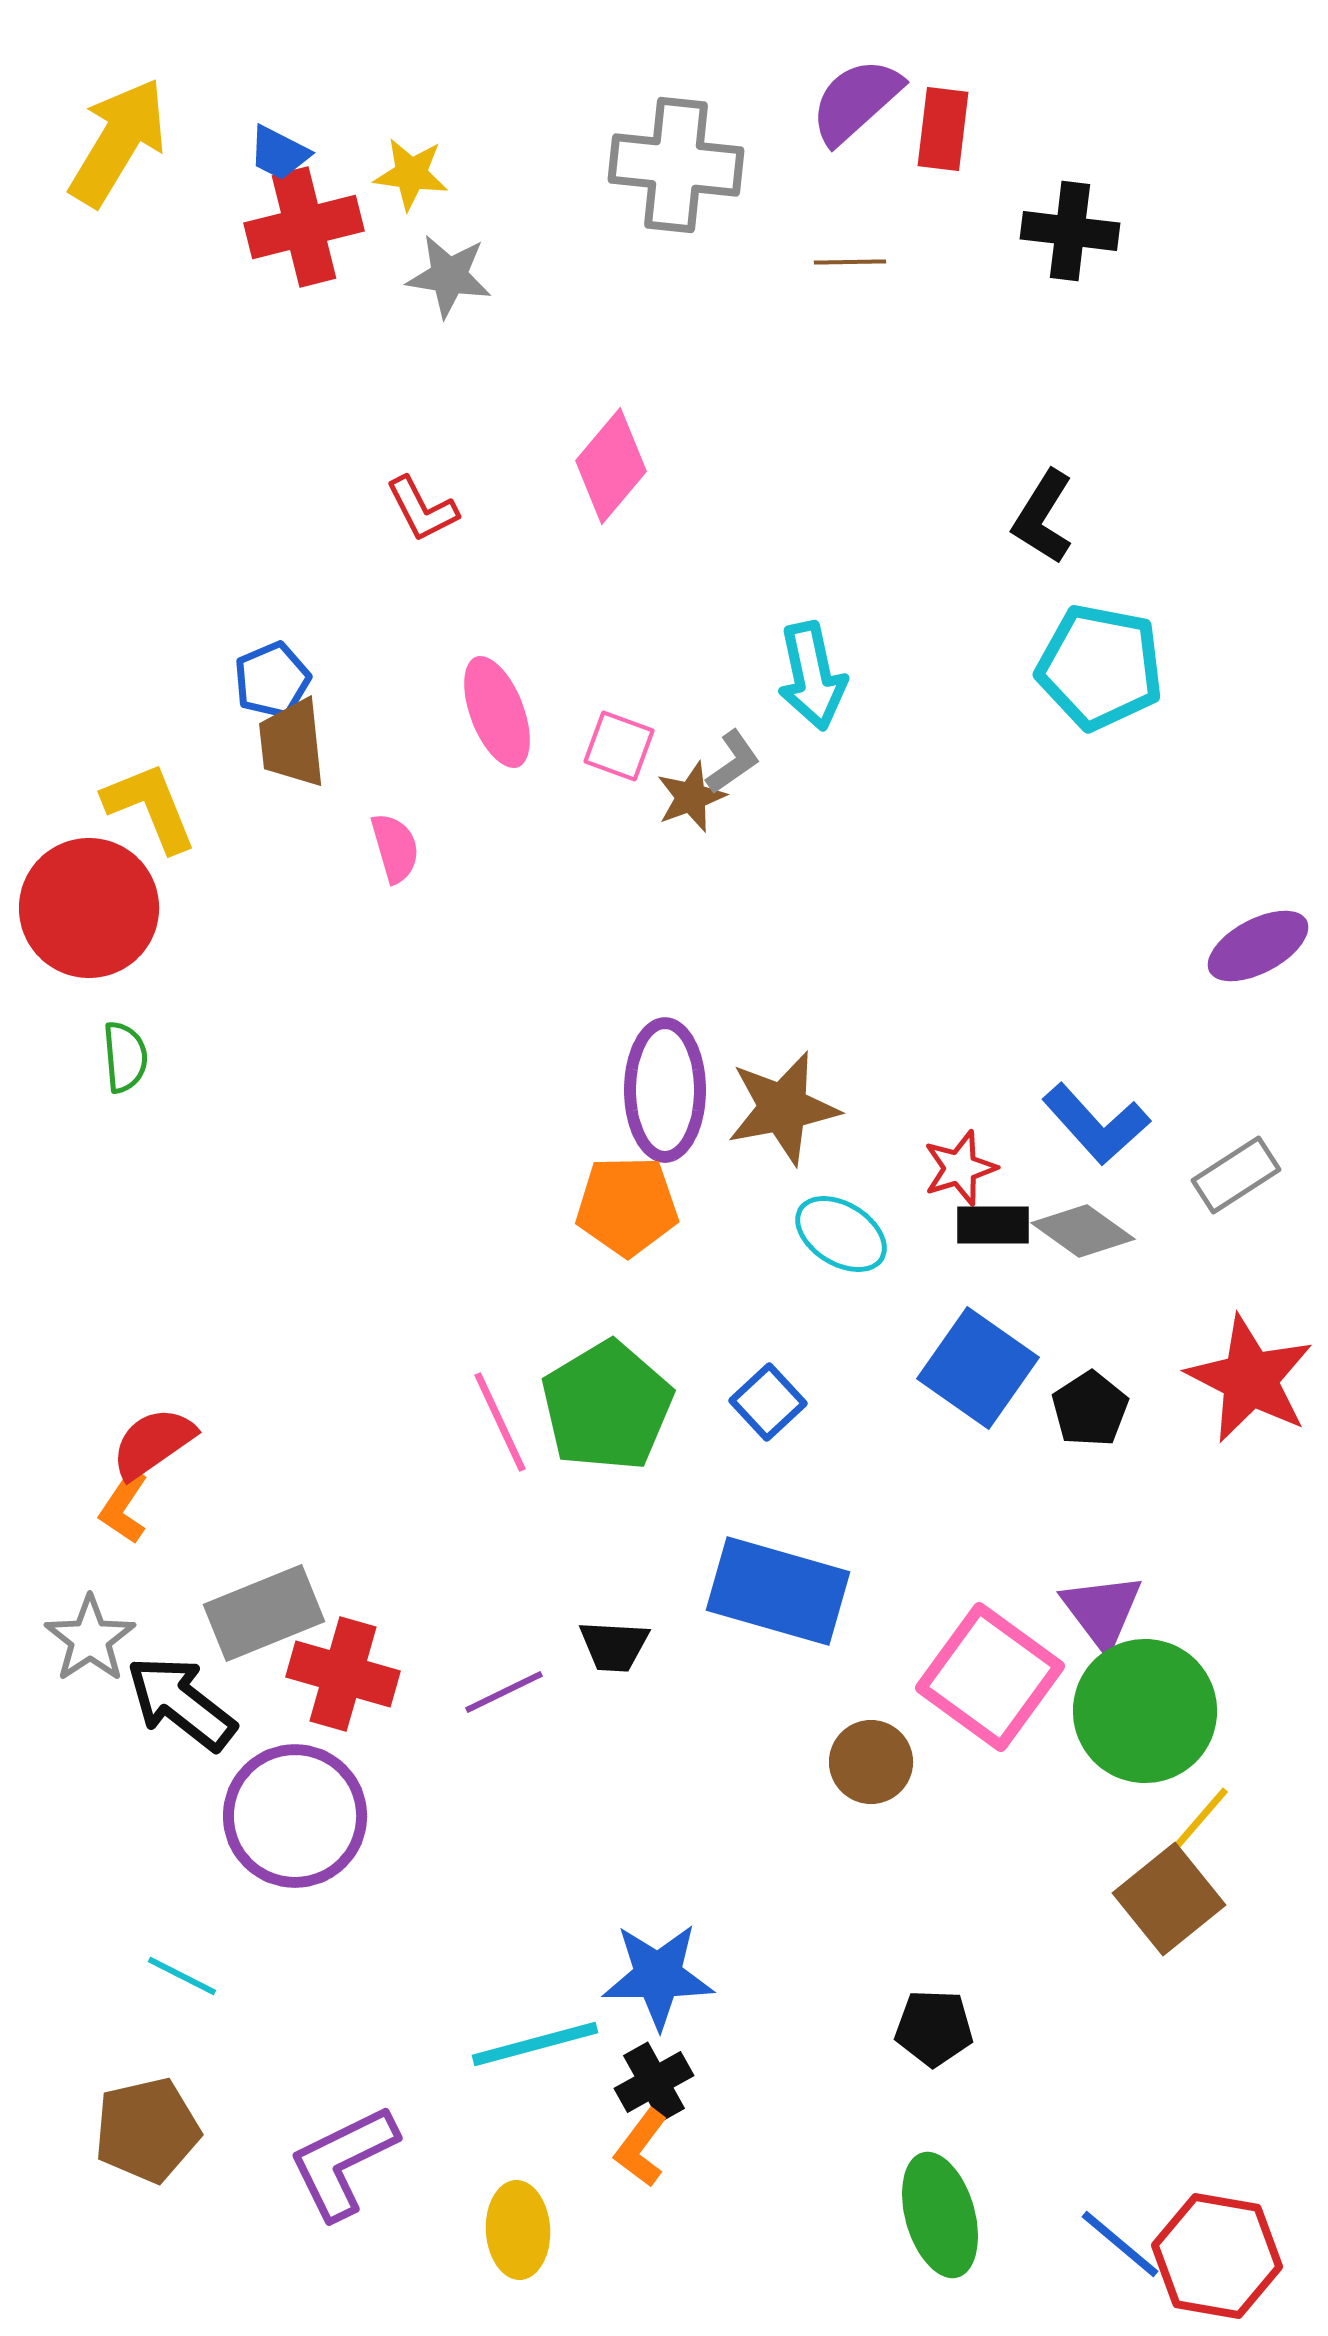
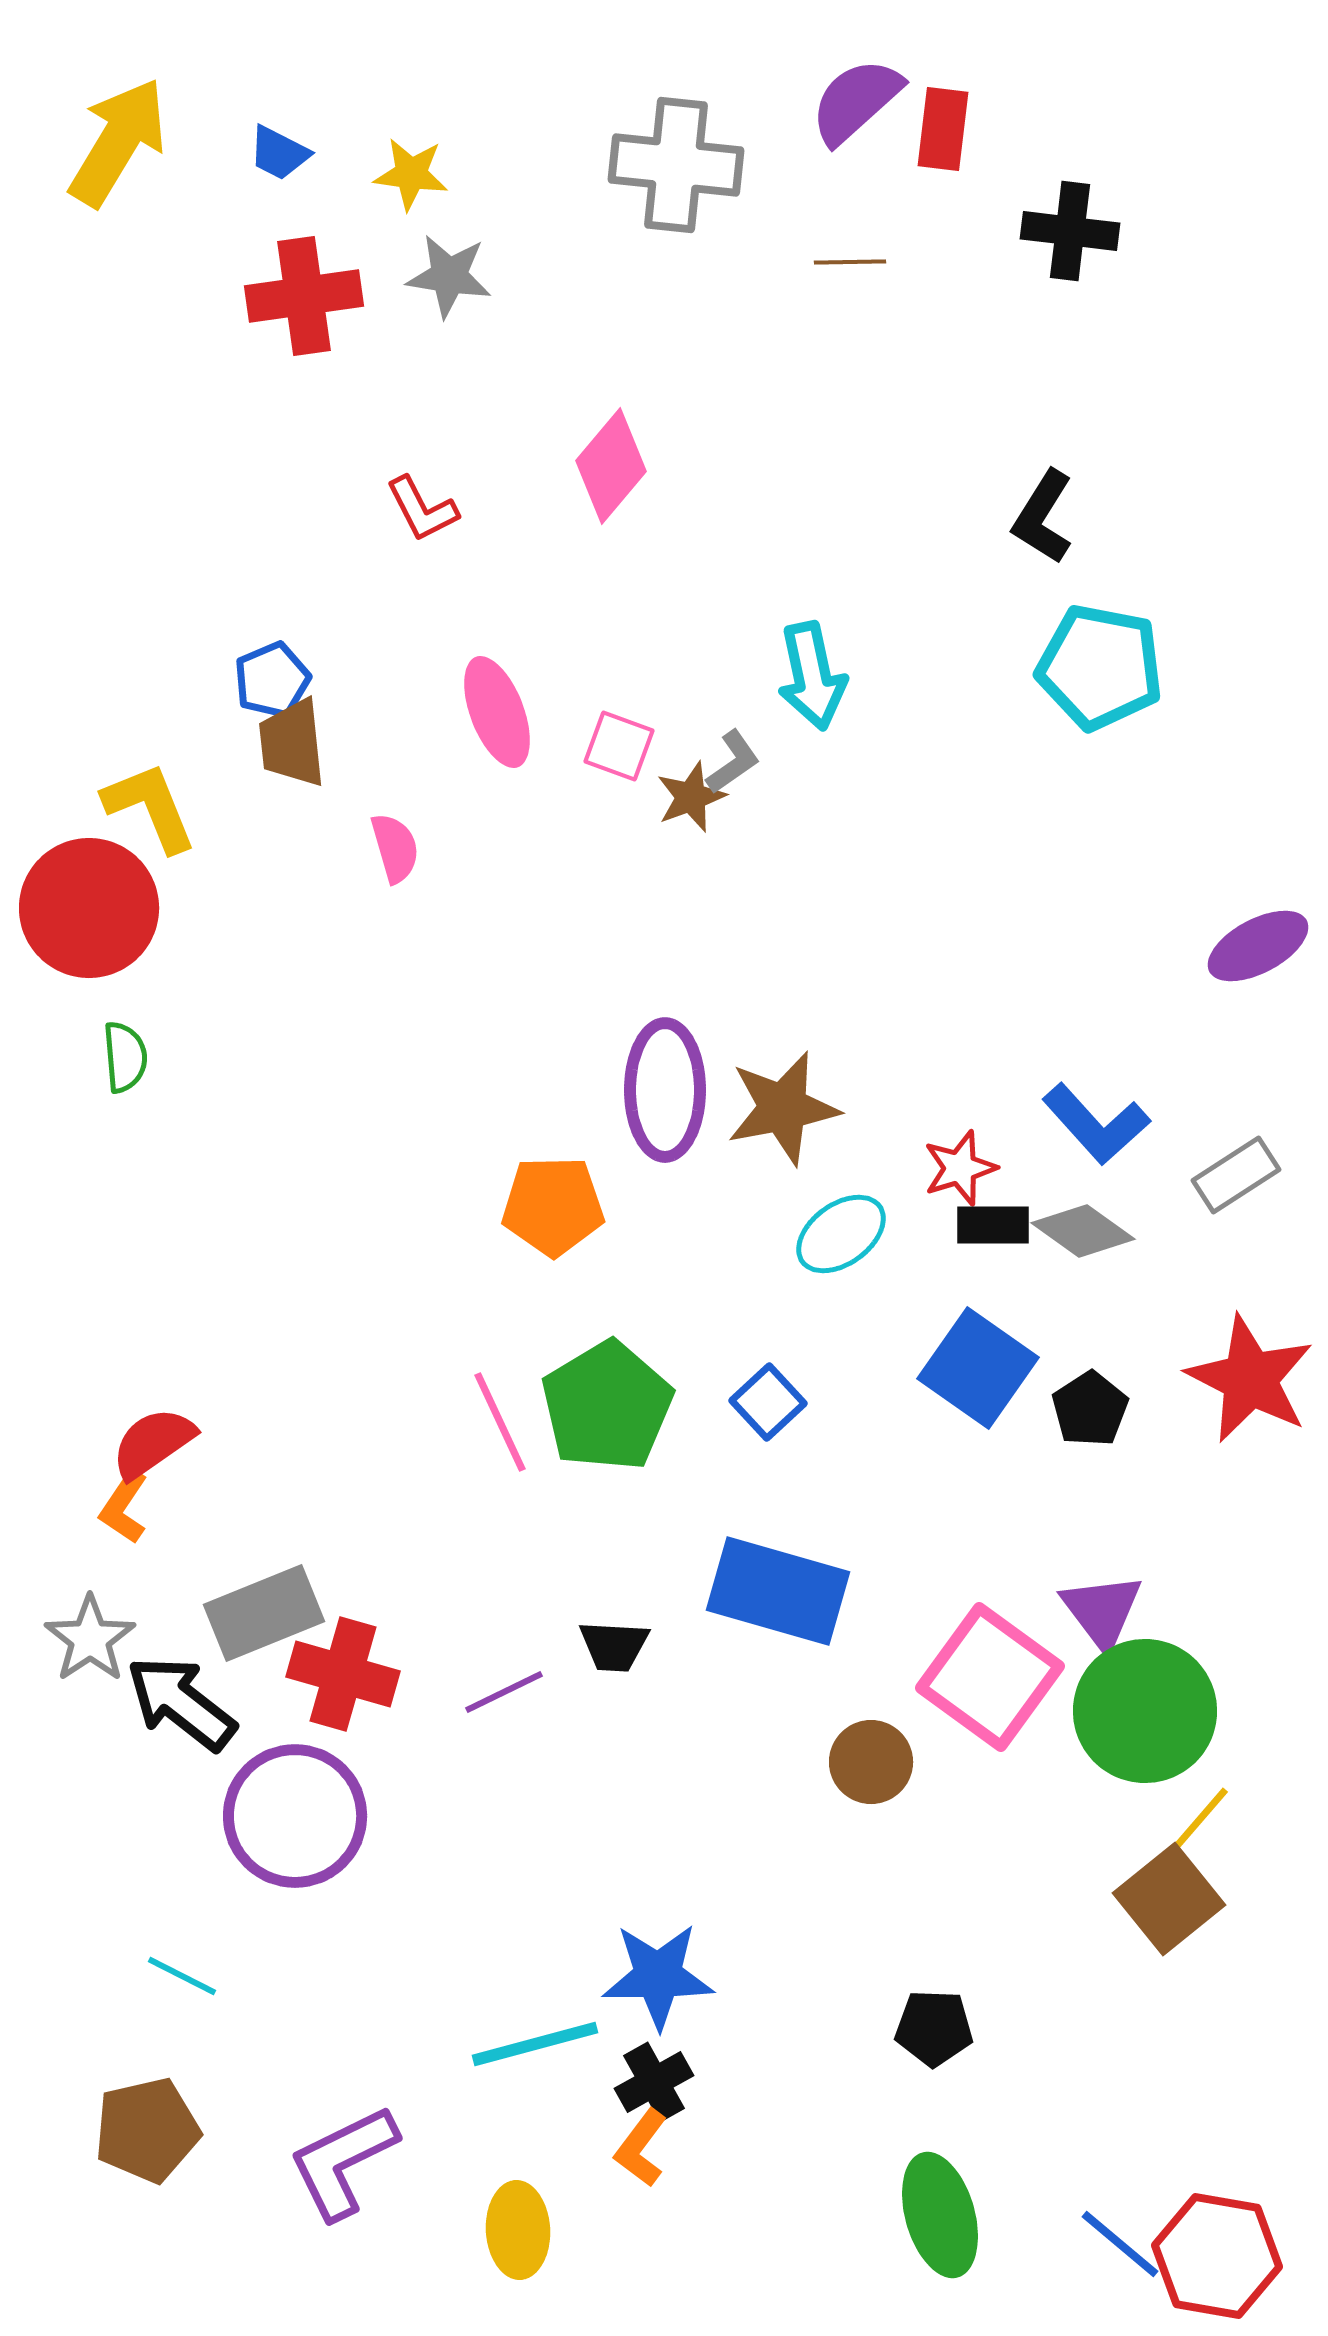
red cross at (304, 227): moved 69 px down; rotated 6 degrees clockwise
orange pentagon at (627, 1206): moved 74 px left
cyan ellipse at (841, 1234): rotated 68 degrees counterclockwise
